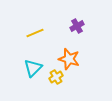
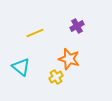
cyan triangle: moved 12 px left, 1 px up; rotated 36 degrees counterclockwise
